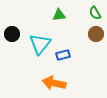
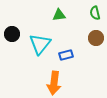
green semicircle: rotated 16 degrees clockwise
brown circle: moved 4 px down
blue rectangle: moved 3 px right
orange arrow: rotated 95 degrees counterclockwise
